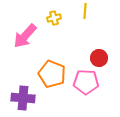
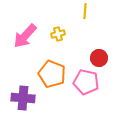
yellow cross: moved 4 px right, 16 px down
pink pentagon: rotated 10 degrees clockwise
